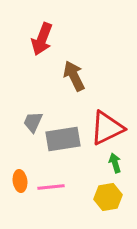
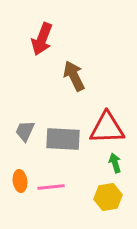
gray trapezoid: moved 8 px left, 9 px down
red triangle: rotated 24 degrees clockwise
gray rectangle: rotated 12 degrees clockwise
